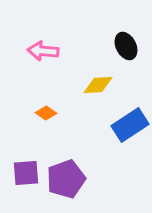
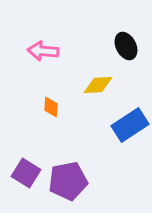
orange diamond: moved 5 px right, 6 px up; rotated 60 degrees clockwise
purple square: rotated 36 degrees clockwise
purple pentagon: moved 2 px right, 2 px down; rotated 9 degrees clockwise
